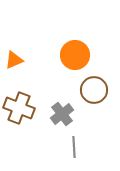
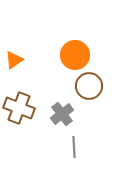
orange triangle: rotated 12 degrees counterclockwise
brown circle: moved 5 px left, 4 px up
